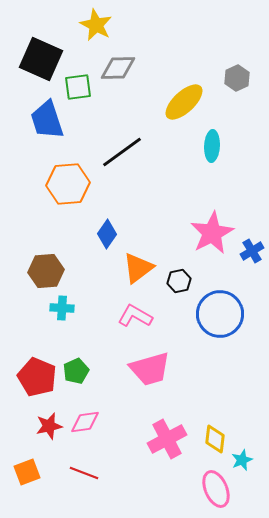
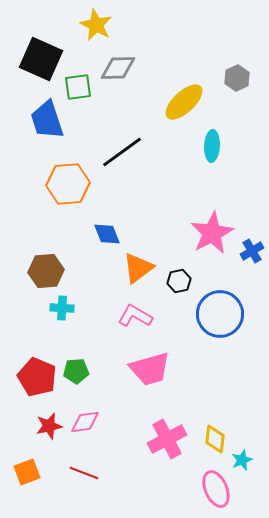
blue diamond: rotated 56 degrees counterclockwise
green pentagon: rotated 20 degrees clockwise
